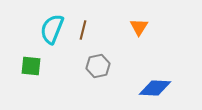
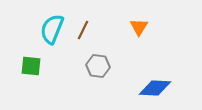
brown line: rotated 12 degrees clockwise
gray hexagon: rotated 20 degrees clockwise
